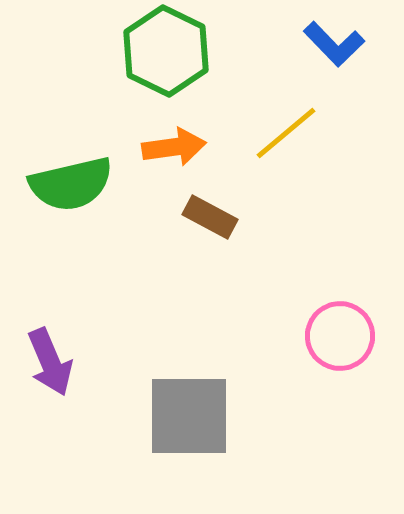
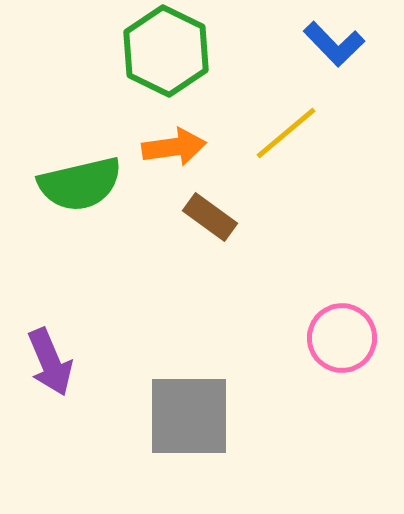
green semicircle: moved 9 px right
brown rectangle: rotated 8 degrees clockwise
pink circle: moved 2 px right, 2 px down
